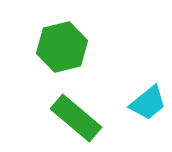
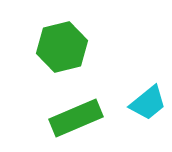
green rectangle: rotated 63 degrees counterclockwise
